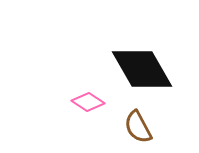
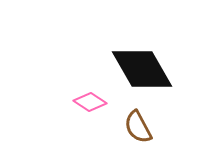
pink diamond: moved 2 px right
